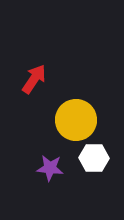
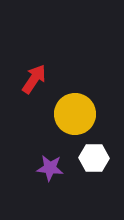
yellow circle: moved 1 px left, 6 px up
